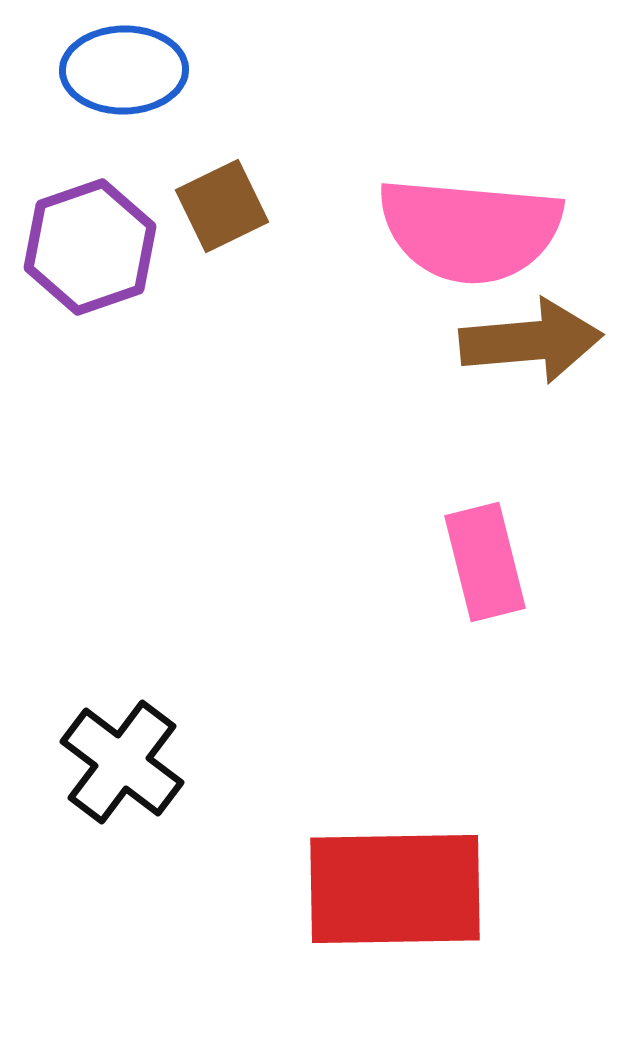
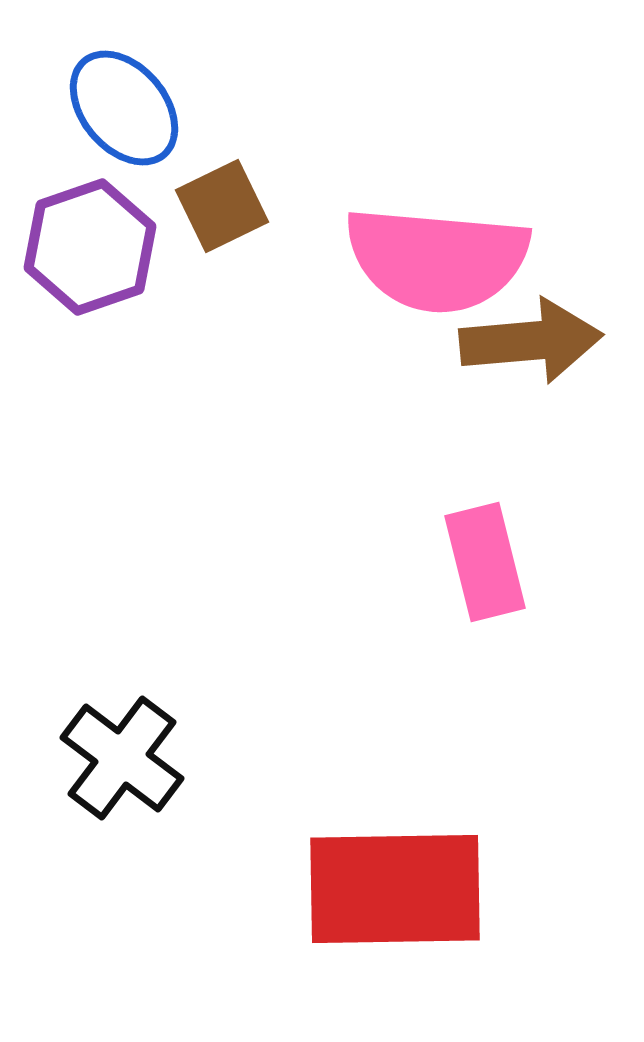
blue ellipse: moved 38 px down; rotated 51 degrees clockwise
pink semicircle: moved 33 px left, 29 px down
black cross: moved 4 px up
